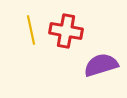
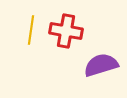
yellow line: rotated 20 degrees clockwise
